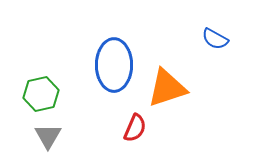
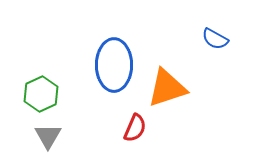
green hexagon: rotated 12 degrees counterclockwise
